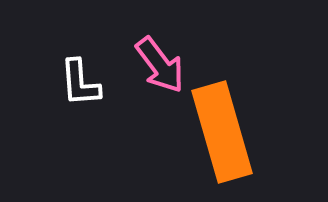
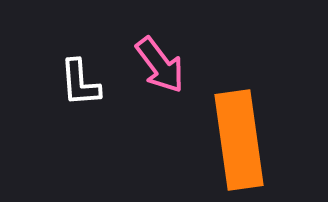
orange rectangle: moved 17 px right, 8 px down; rotated 8 degrees clockwise
